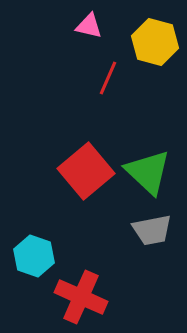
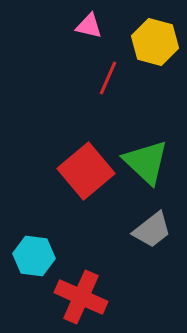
green triangle: moved 2 px left, 10 px up
gray trapezoid: rotated 27 degrees counterclockwise
cyan hexagon: rotated 12 degrees counterclockwise
